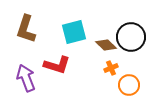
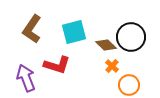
brown L-shape: moved 6 px right; rotated 16 degrees clockwise
orange cross: moved 1 px right, 2 px up; rotated 24 degrees counterclockwise
